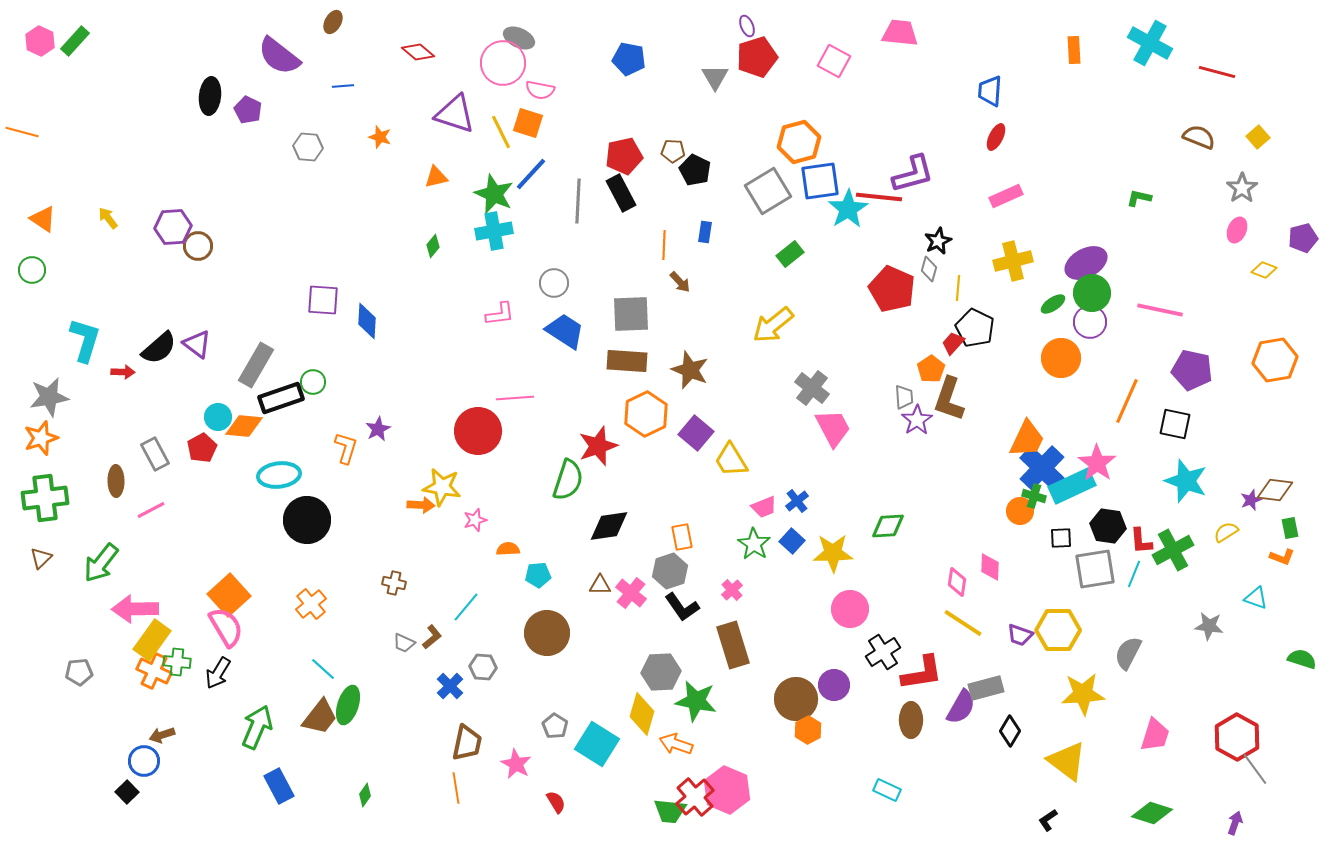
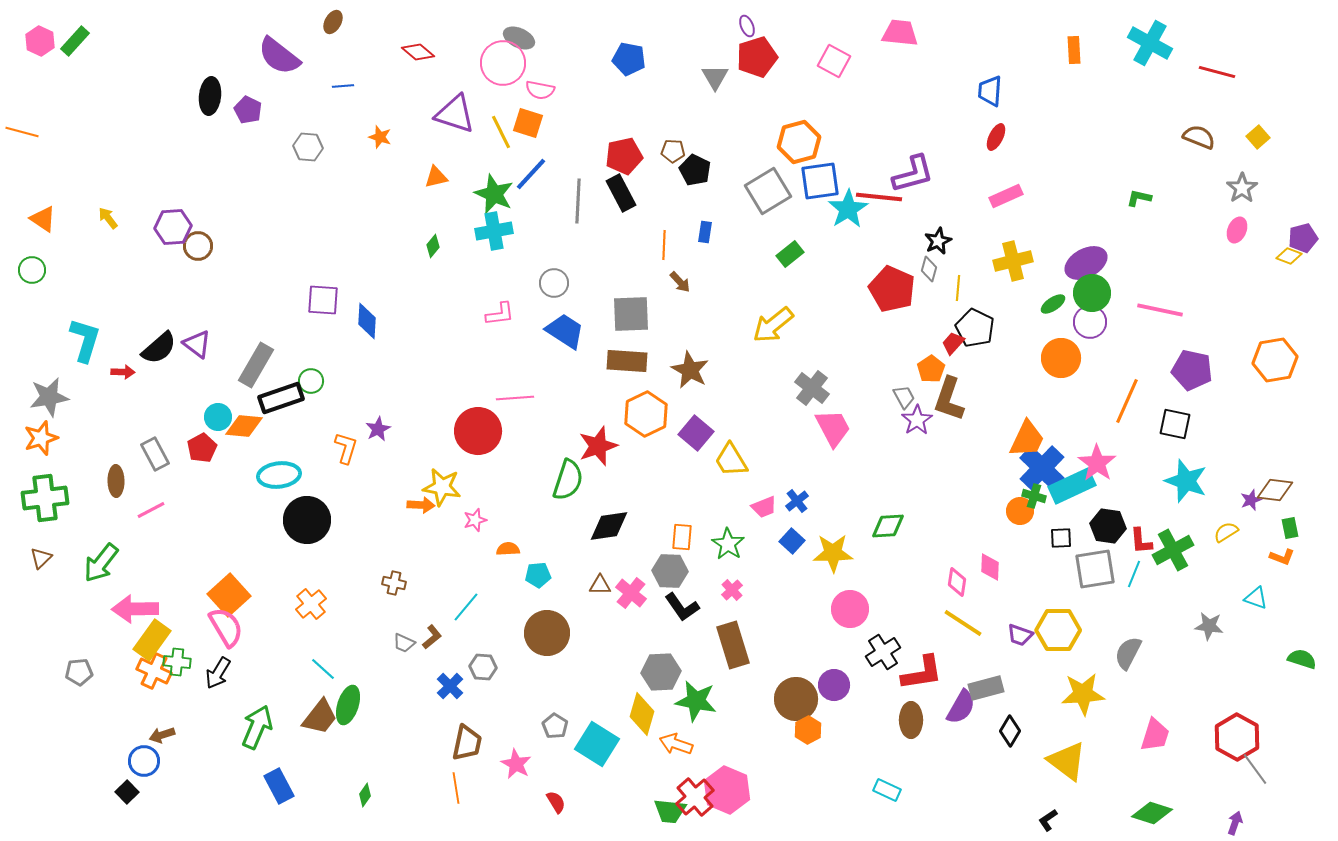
yellow diamond at (1264, 270): moved 25 px right, 14 px up
brown star at (690, 370): rotated 6 degrees clockwise
green circle at (313, 382): moved 2 px left, 1 px up
gray trapezoid at (904, 397): rotated 25 degrees counterclockwise
orange rectangle at (682, 537): rotated 16 degrees clockwise
green star at (754, 544): moved 26 px left
gray hexagon at (670, 571): rotated 20 degrees clockwise
